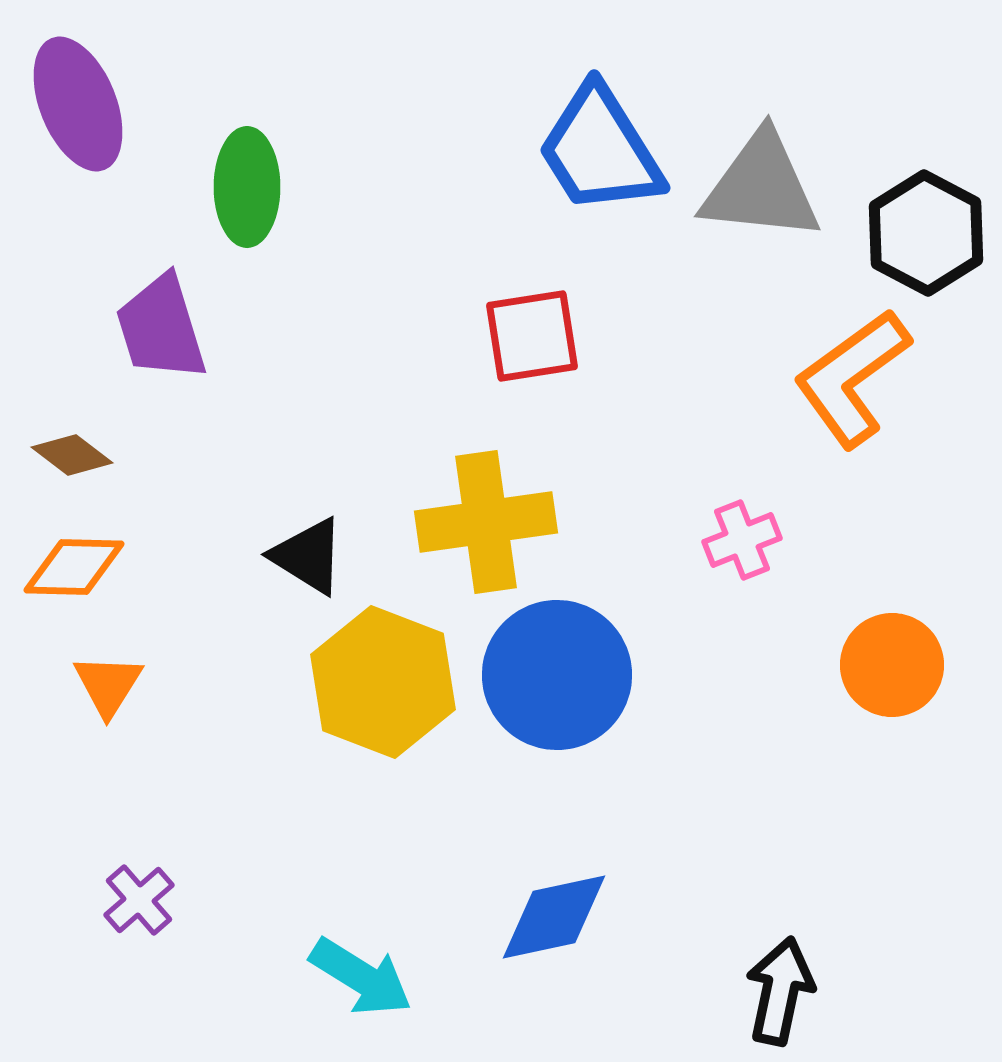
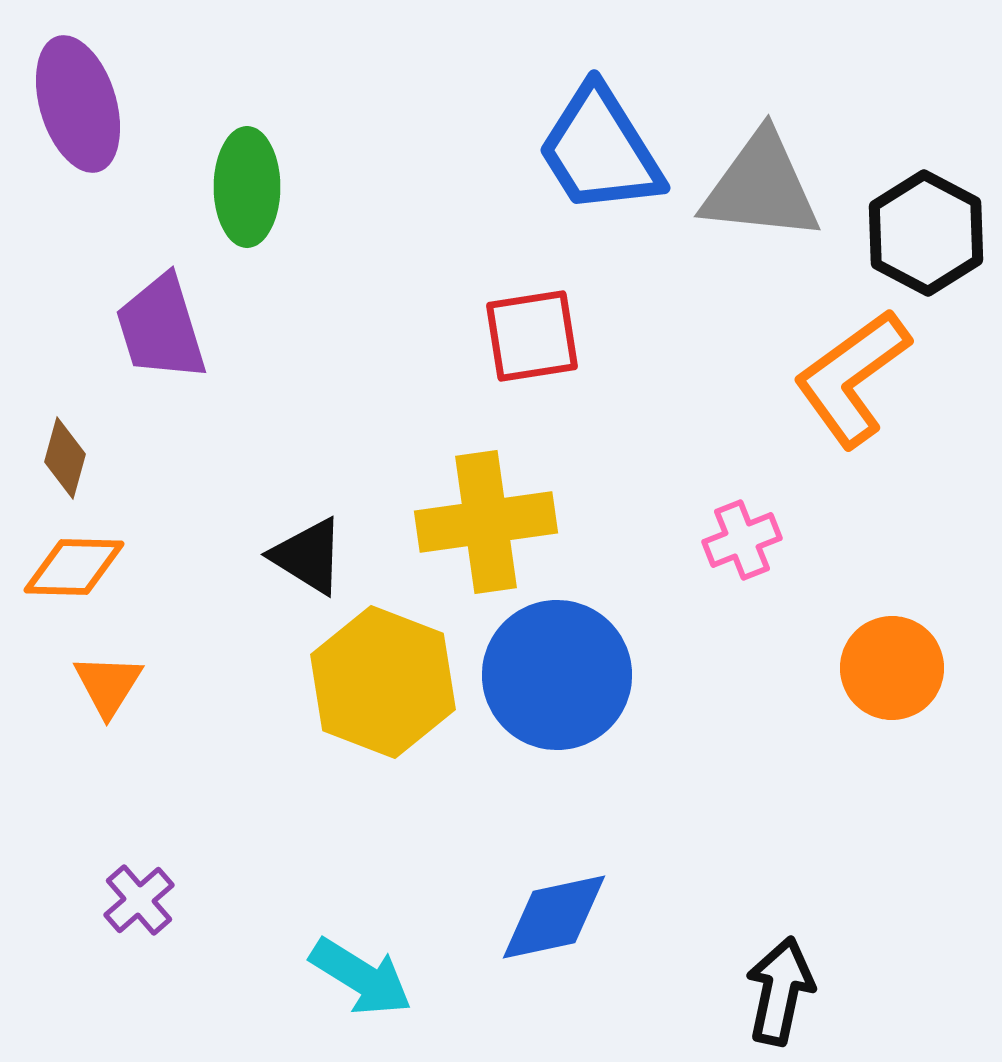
purple ellipse: rotated 5 degrees clockwise
brown diamond: moved 7 px left, 3 px down; rotated 68 degrees clockwise
orange circle: moved 3 px down
